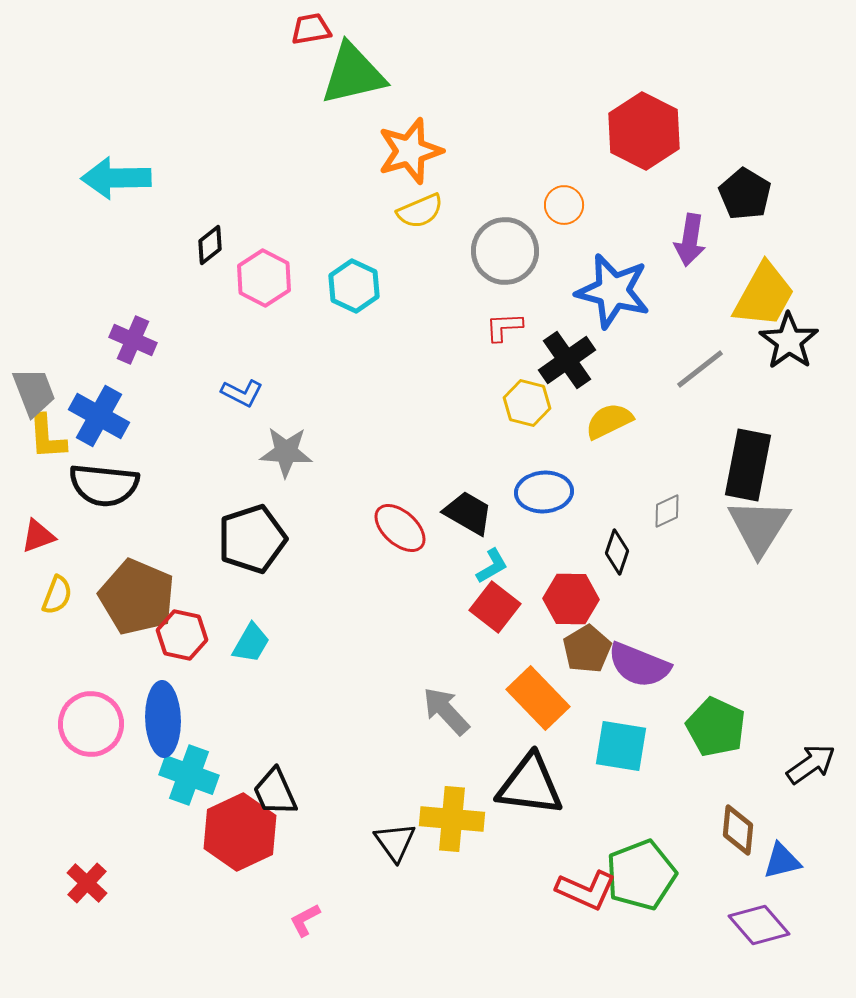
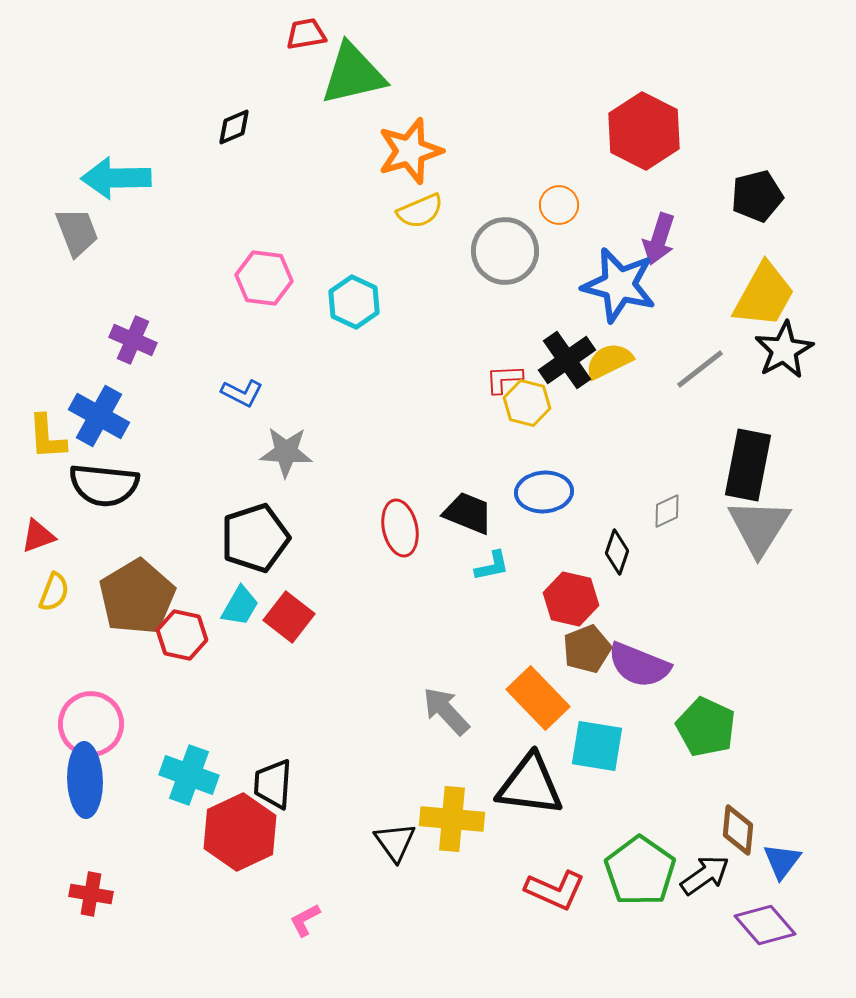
red trapezoid at (311, 29): moved 5 px left, 5 px down
black pentagon at (745, 194): moved 12 px right, 2 px down; rotated 27 degrees clockwise
orange circle at (564, 205): moved 5 px left
purple arrow at (690, 240): moved 31 px left, 1 px up; rotated 9 degrees clockwise
black diamond at (210, 245): moved 24 px right, 118 px up; rotated 15 degrees clockwise
pink hexagon at (264, 278): rotated 20 degrees counterclockwise
cyan hexagon at (354, 286): moved 16 px down
blue star at (613, 291): moved 6 px right, 6 px up
red L-shape at (504, 327): moved 52 px down
black star at (789, 341): moved 5 px left, 9 px down; rotated 8 degrees clockwise
gray trapezoid at (34, 392): moved 43 px right, 160 px up
yellow semicircle at (609, 421): moved 60 px up
black trapezoid at (468, 513): rotated 8 degrees counterclockwise
red ellipse at (400, 528): rotated 36 degrees clockwise
black pentagon at (252, 539): moved 3 px right, 1 px up
cyan L-shape at (492, 566): rotated 18 degrees clockwise
yellow semicircle at (57, 595): moved 3 px left, 3 px up
brown pentagon at (137, 597): rotated 18 degrees clockwise
red hexagon at (571, 599): rotated 12 degrees clockwise
red square at (495, 607): moved 206 px left, 10 px down
cyan trapezoid at (251, 643): moved 11 px left, 37 px up
brown pentagon at (587, 649): rotated 9 degrees clockwise
blue ellipse at (163, 719): moved 78 px left, 61 px down
green pentagon at (716, 727): moved 10 px left
cyan square at (621, 746): moved 24 px left
black arrow at (811, 764): moved 106 px left, 111 px down
black trapezoid at (275, 792): moved 2 px left, 8 px up; rotated 28 degrees clockwise
blue triangle at (782, 861): rotated 39 degrees counterclockwise
green pentagon at (641, 875): moved 1 px left, 4 px up; rotated 16 degrees counterclockwise
red cross at (87, 883): moved 4 px right, 11 px down; rotated 33 degrees counterclockwise
red L-shape at (586, 890): moved 31 px left
purple diamond at (759, 925): moved 6 px right
